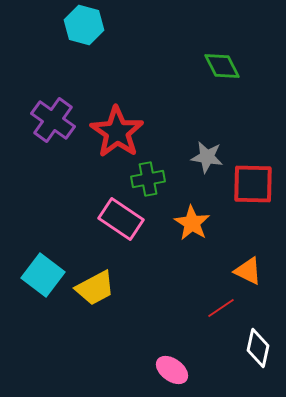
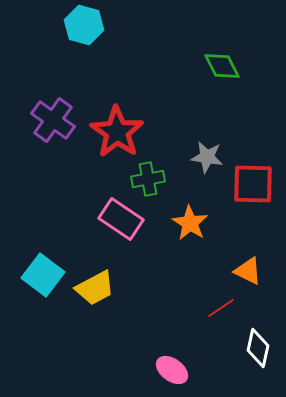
orange star: moved 2 px left
